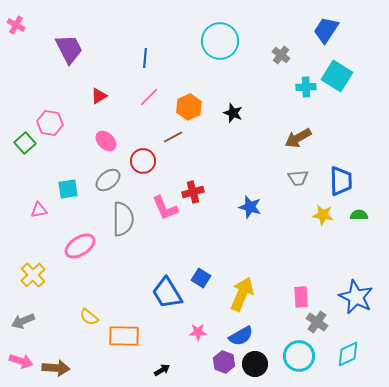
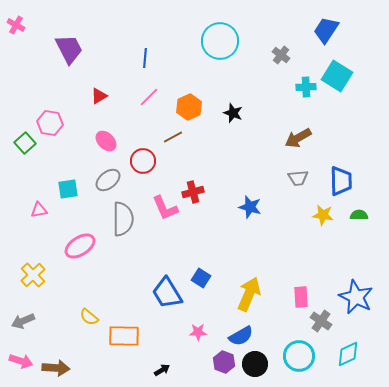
yellow arrow at (242, 294): moved 7 px right
gray cross at (317, 322): moved 4 px right, 1 px up
